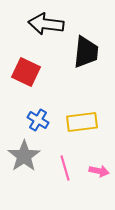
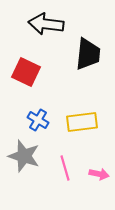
black trapezoid: moved 2 px right, 2 px down
gray star: rotated 20 degrees counterclockwise
pink arrow: moved 3 px down
